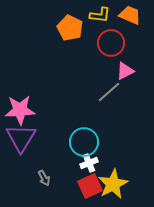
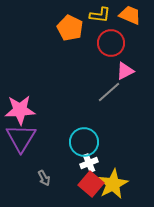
red square: moved 1 px right, 2 px up; rotated 25 degrees counterclockwise
